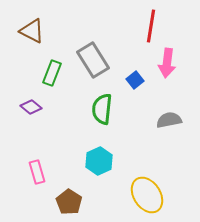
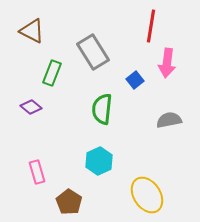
gray rectangle: moved 8 px up
